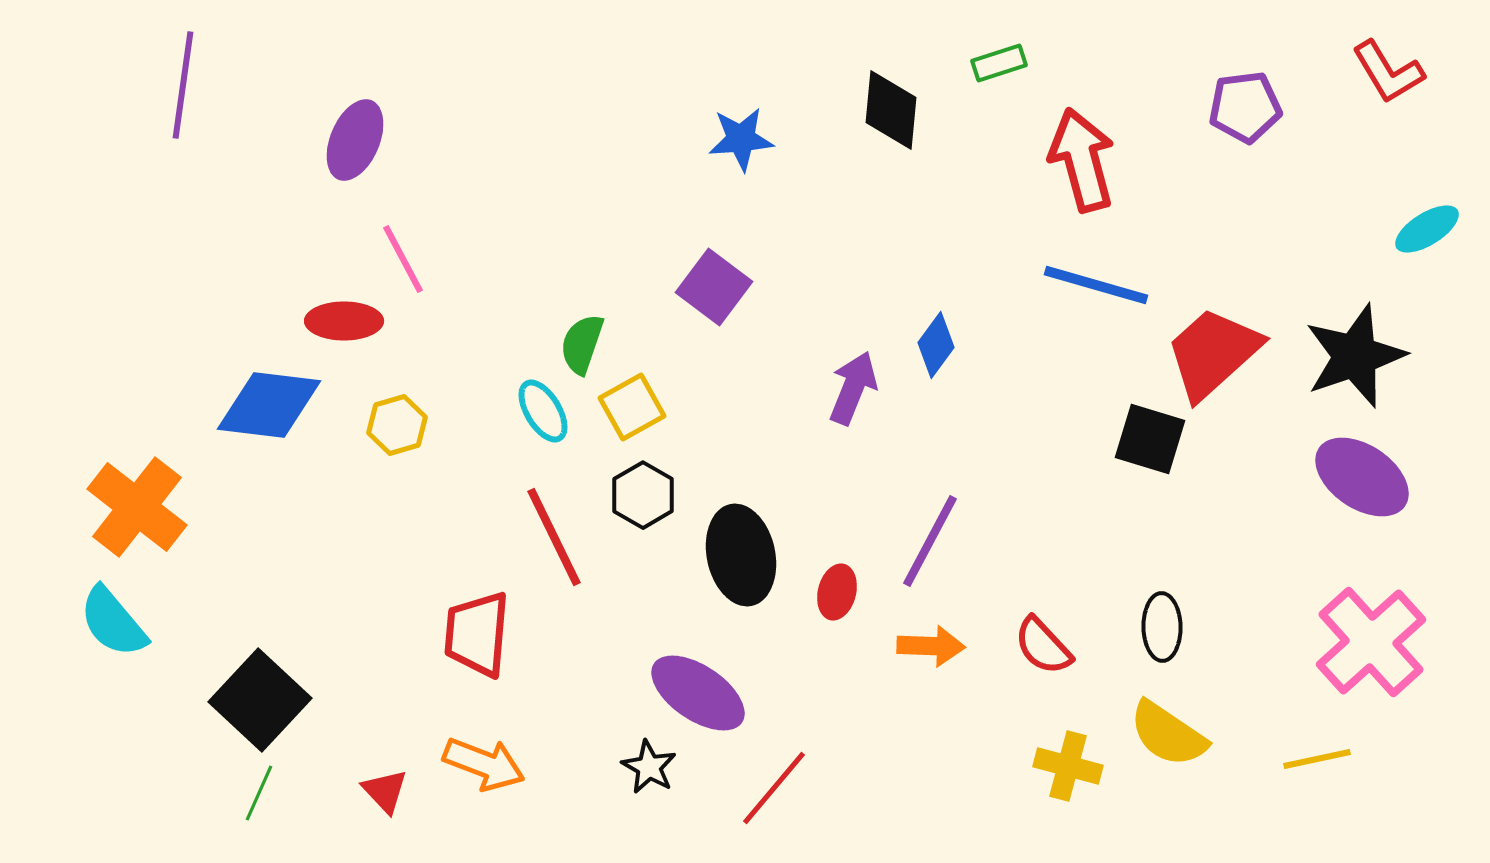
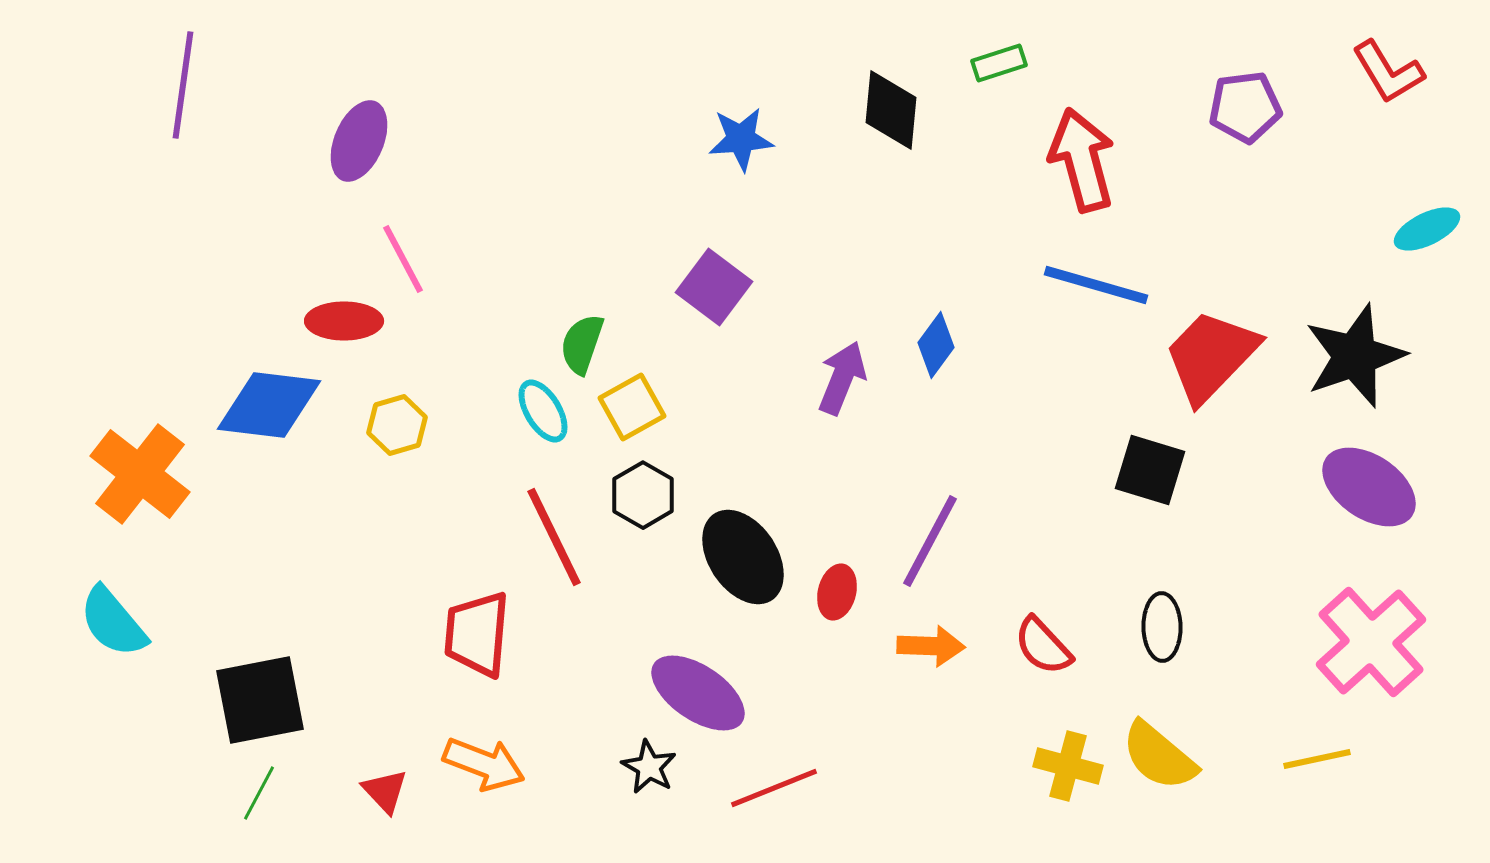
purple ellipse at (355, 140): moved 4 px right, 1 px down
cyan ellipse at (1427, 229): rotated 6 degrees clockwise
red trapezoid at (1213, 353): moved 2 px left, 3 px down; rotated 4 degrees counterclockwise
purple arrow at (853, 388): moved 11 px left, 10 px up
black square at (1150, 439): moved 31 px down
purple ellipse at (1362, 477): moved 7 px right, 10 px down
orange cross at (137, 507): moved 3 px right, 33 px up
black ellipse at (741, 555): moved 2 px right, 2 px down; rotated 22 degrees counterclockwise
black square at (260, 700): rotated 36 degrees clockwise
yellow semicircle at (1168, 734): moved 9 px left, 22 px down; rotated 6 degrees clockwise
red line at (774, 788): rotated 28 degrees clockwise
green line at (259, 793): rotated 4 degrees clockwise
